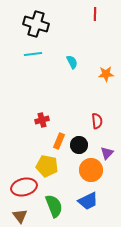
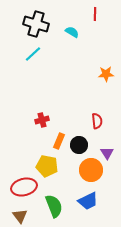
cyan line: rotated 36 degrees counterclockwise
cyan semicircle: moved 30 px up; rotated 32 degrees counterclockwise
purple triangle: rotated 16 degrees counterclockwise
